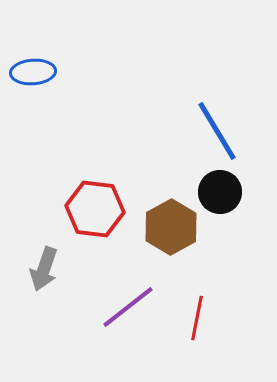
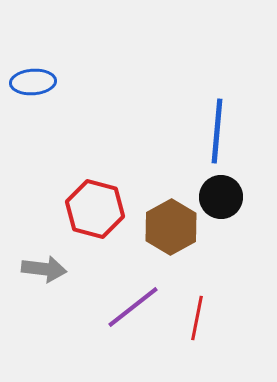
blue ellipse: moved 10 px down
blue line: rotated 36 degrees clockwise
black circle: moved 1 px right, 5 px down
red hexagon: rotated 8 degrees clockwise
gray arrow: rotated 102 degrees counterclockwise
purple line: moved 5 px right
